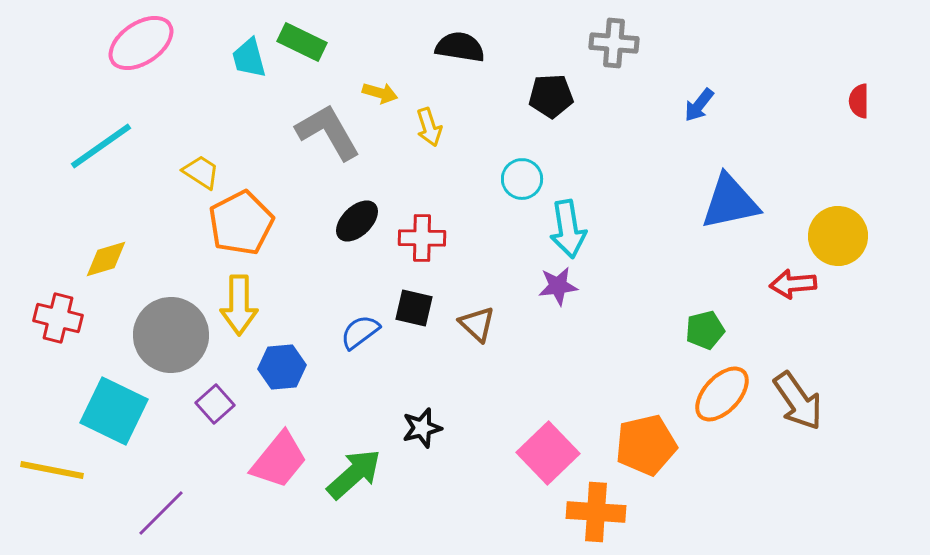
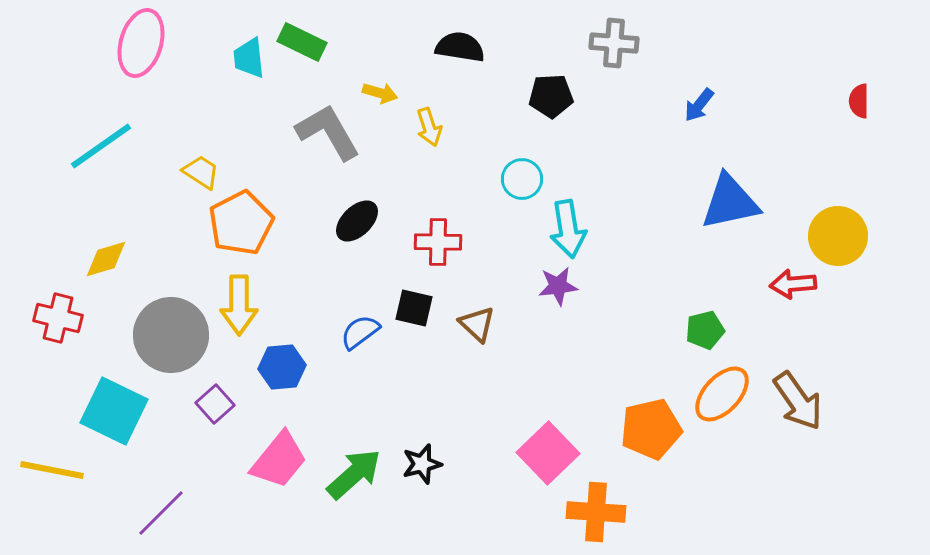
pink ellipse at (141, 43): rotated 40 degrees counterclockwise
cyan trapezoid at (249, 58): rotated 9 degrees clockwise
red cross at (422, 238): moved 16 px right, 4 px down
black star at (422, 428): moved 36 px down
orange pentagon at (646, 445): moved 5 px right, 16 px up
